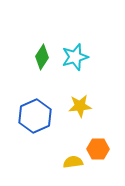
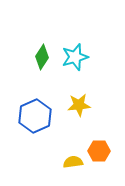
yellow star: moved 1 px left, 1 px up
orange hexagon: moved 1 px right, 2 px down
